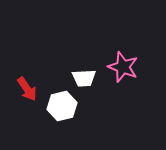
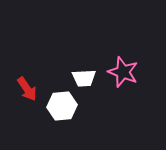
pink star: moved 5 px down
white hexagon: rotated 8 degrees clockwise
